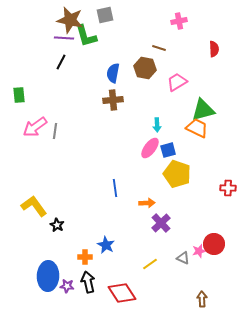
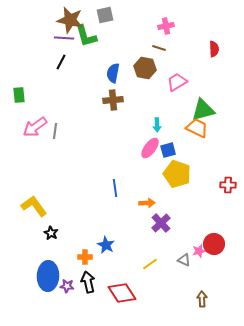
pink cross: moved 13 px left, 5 px down
red cross: moved 3 px up
black star: moved 6 px left, 8 px down
gray triangle: moved 1 px right, 2 px down
